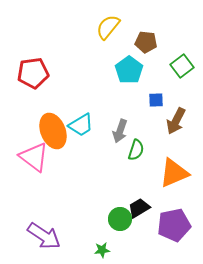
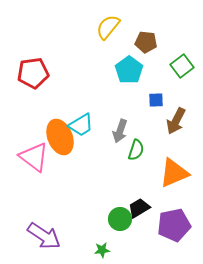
orange ellipse: moved 7 px right, 6 px down
